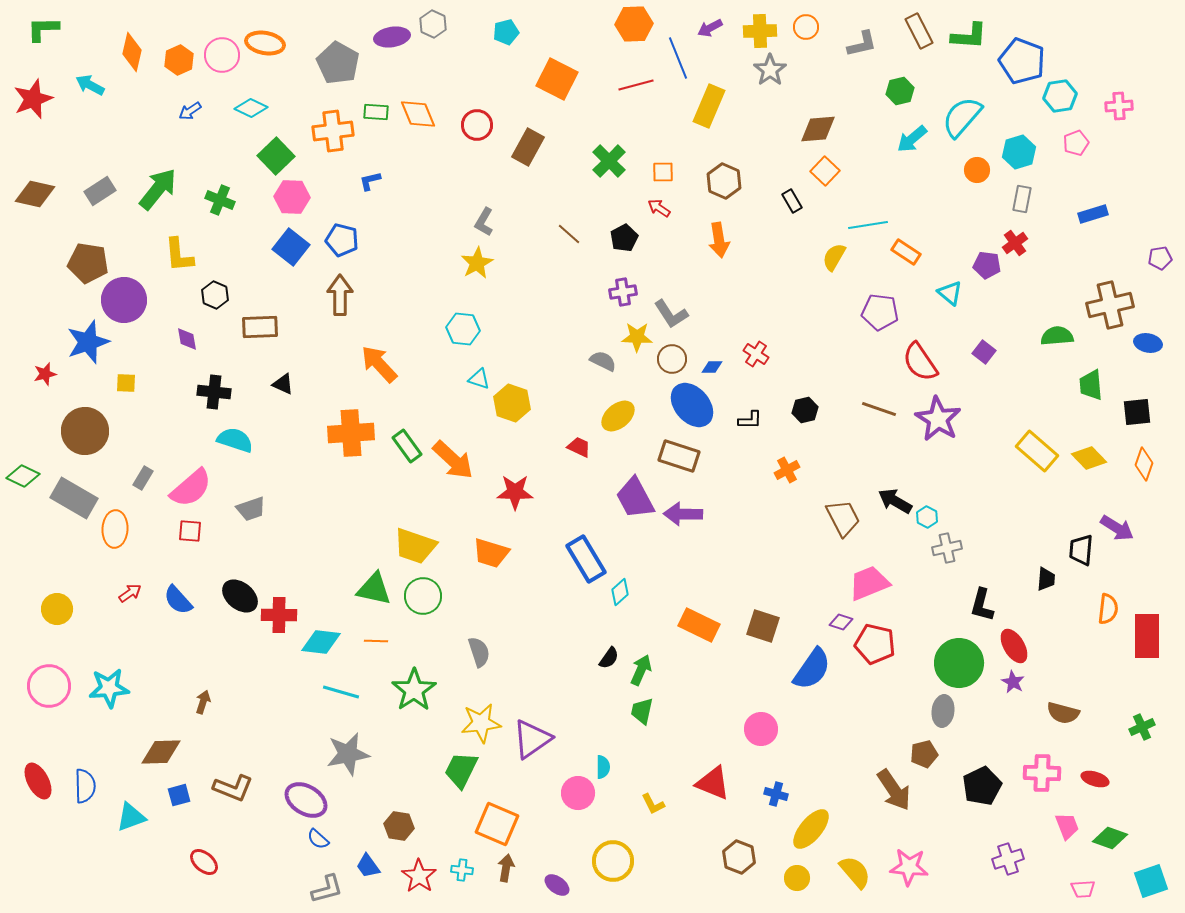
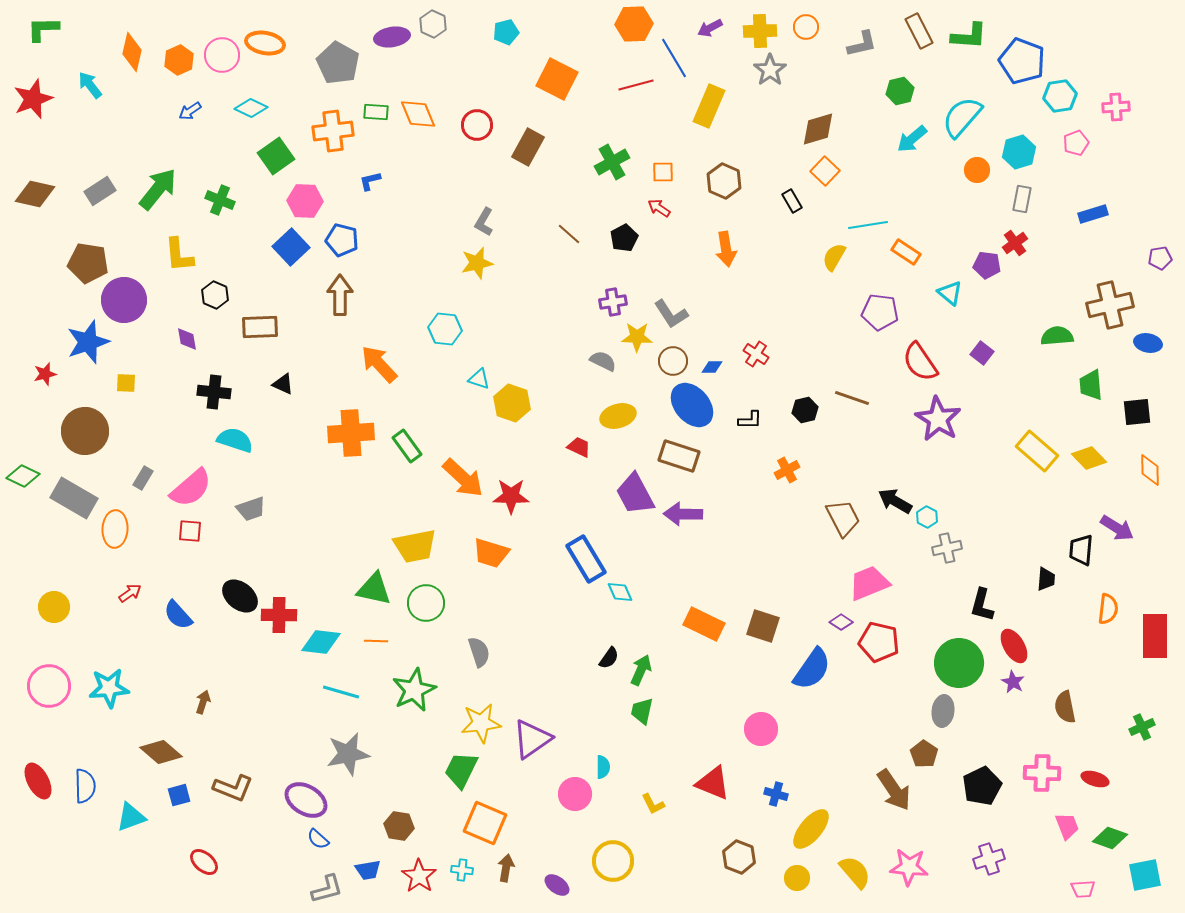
blue line at (678, 58): moved 4 px left; rotated 9 degrees counterclockwise
cyan arrow at (90, 85): rotated 24 degrees clockwise
pink cross at (1119, 106): moved 3 px left, 1 px down
brown diamond at (818, 129): rotated 12 degrees counterclockwise
green square at (276, 156): rotated 9 degrees clockwise
green cross at (609, 161): moved 3 px right, 1 px down; rotated 16 degrees clockwise
pink hexagon at (292, 197): moved 13 px right, 4 px down
orange arrow at (719, 240): moved 7 px right, 9 px down
blue square at (291, 247): rotated 9 degrees clockwise
yellow star at (477, 263): rotated 16 degrees clockwise
purple cross at (623, 292): moved 10 px left, 10 px down
cyan hexagon at (463, 329): moved 18 px left
purple square at (984, 352): moved 2 px left, 1 px down
brown circle at (672, 359): moved 1 px right, 2 px down
brown line at (879, 409): moved 27 px left, 11 px up
yellow ellipse at (618, 416): rotated 24 degrees clockwise
orange arrow at (453, 460): moved 10 px right, 18 px down
orange diamond at (1144, 464): moved 6 px right, 6 px down; rotated 20 degrees counterclockwise
red star at (515, 492): moved 4 px left, 4 px down
purple trapezoid at (635, 498): moved 4 px up
yellow trapezoid at (415, 546): rotated 30 degrees counterclockwise
cyan diamond at (620, 592): rotated 72 degrees counterclockwise
green circle at (423, 596): moved 3 px right, 7 px down
blue semicircle at (178, 600): moved 15 px down
yellow circle at (57, 609): moved 3 px left, 2 px up
purple diamond at (841, 622): rotated 15 degrees clockwise
orange rectangle at (699, 625): moved 5 px right, 1 px up
red rectangle at (1147, 636): moved 8 px right
red pentagon at (875, 644): moved 4 px right, 2 px up
green star at (414, 690): rotated 9 degrees clockwise
brown semicircle at (1063, 713): moved 2 px right, 6 px up; rotated 64 degrees clockwise
brown diamond at (161, 752): rotated 42 degrees clockwise
brown pentagon at (924, 754): rotated 24 degrees counterclockwise
pink circle at (578, 793): moved 3 px left, 1 px down
orange square at (497, 824): moved 12 px left, 1 px up
purple cross at (1008, 859): moved 19 px left
blue trapezoid at (368, 866): moved 4 px down; rotated 64 degrees counterclockwise
cyan square at (1151, 881): moved 6 px left, 6 px up; rotated 8 degrees clockwise
